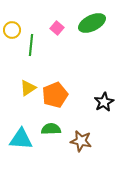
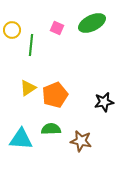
pink square: rotated 16 degrees counterclockwise
black star: rotated 18 degrees clockwise
